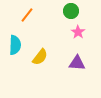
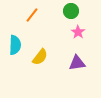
orange line: moved 5 px right
purple triangle: rotated 12 degrees counterclockwise
